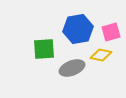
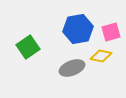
green square: moved 16 px left, 2 px up; rotated 30 degrees counterclockwise
yellow diamond: moved 1 px down
